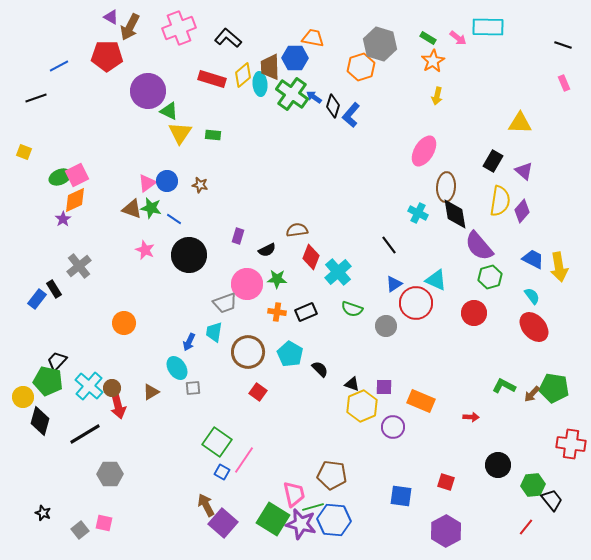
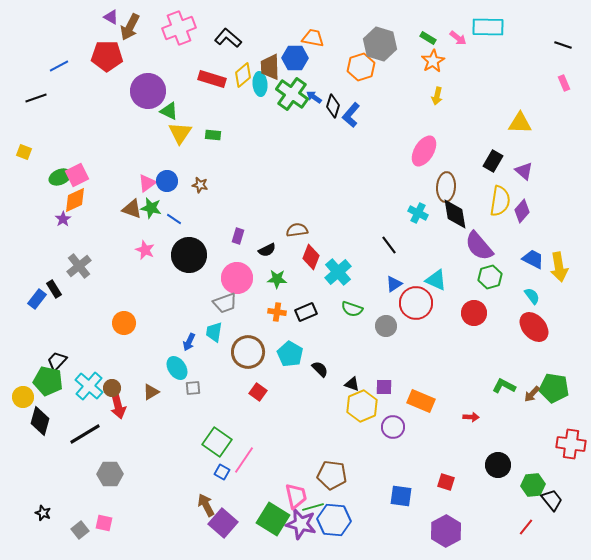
pink circle at (247, 284): moved 10 px left, 6 px up
pink trapezoid at (294, 494): moved 2 px right, 2 px down
